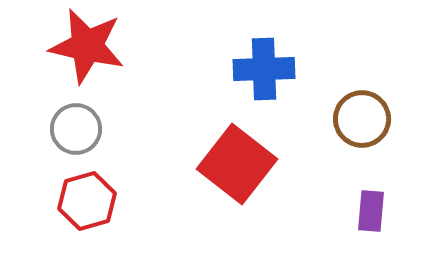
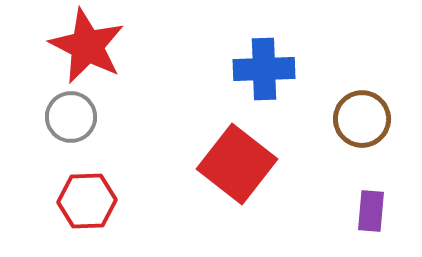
red star: rotated 14 degrees clockwise
gray circle: moved 5 px left, 12 px up
red hexagon: rotated 14 degrees clockwise
